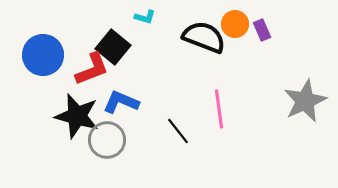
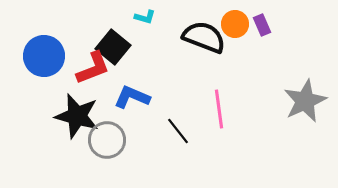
purple rectangle: moved 5 px up
blue circle: moved 1 px right, 1 px down
red L-shape: moved 1 px right, 1 px up
blue L-shape: moved 11 px right, 5 px up
